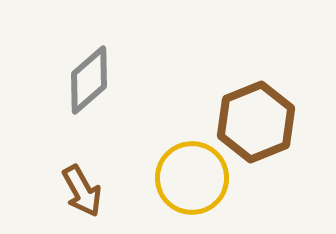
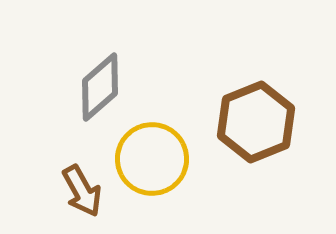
gray diamond: moved 11 px right, 7 px down
yellow circle: moved 40 px left, 19 px up
